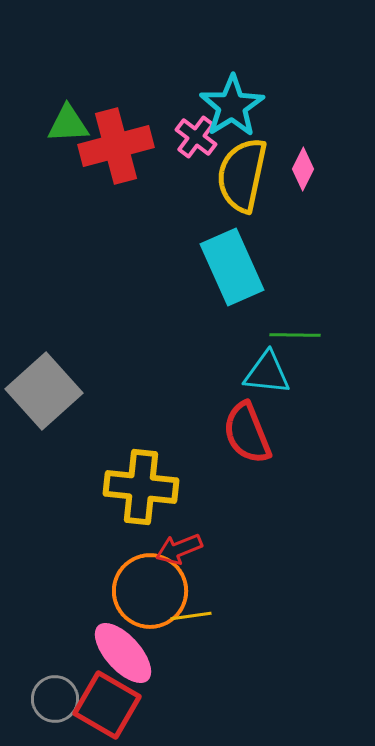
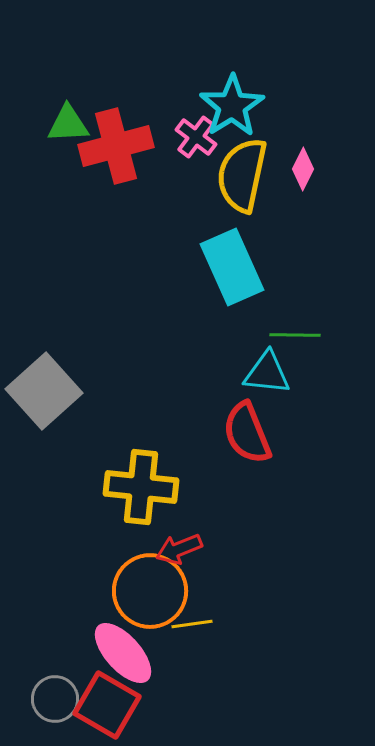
yellow line: moved 1 px right, 8 px down
